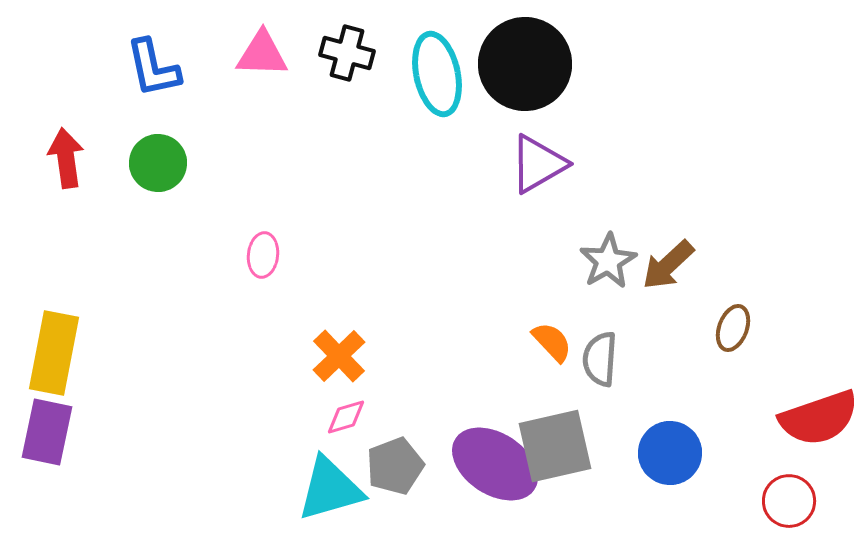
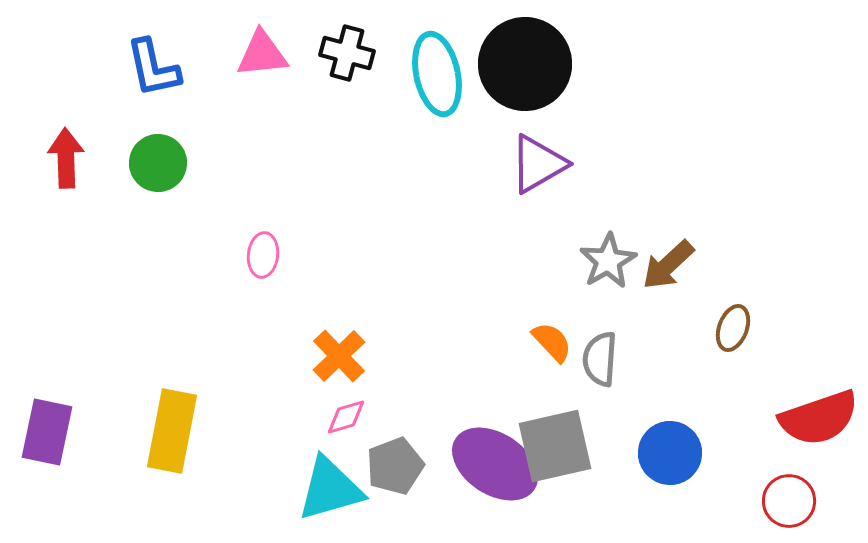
pink triangle: rotated 8 degrees counterclockwise
red arrow: rotated 6 degrees clockwise
yellow rectangle: moved 118 px right, 78 px down
